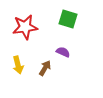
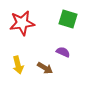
red star: moved 3 px left, 4 px up
brown arrow: rotated 91 degrees clockwise
